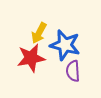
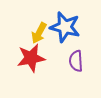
blue star: moved 18 px up
purple semicircle: moved 3 px right, 10 px up
